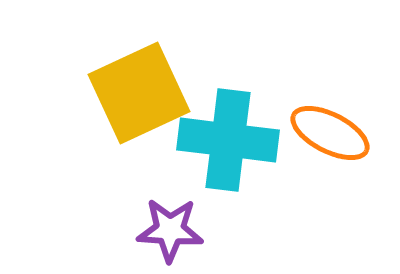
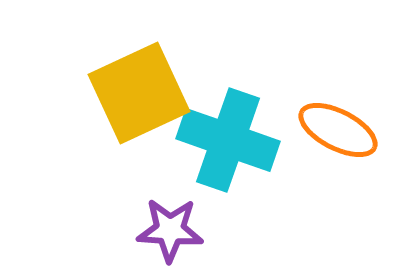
orange ellipse: moved 8 px right, 3 px up
cyan cross: rotated 12 degrees clockwise
